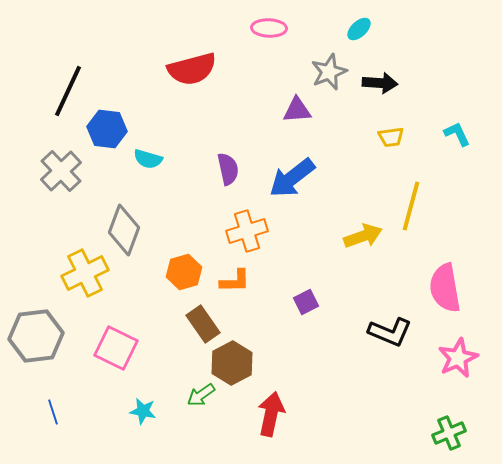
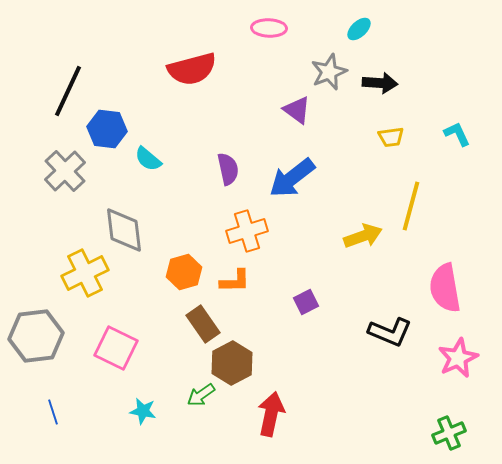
purple triangle: rotated 40 degrees clockwise
cyan semicircle: rotated 24 degrees clockwise
gray cross: moved 4 px right
gray diamond: rotated 27 degrees counterclockwise
